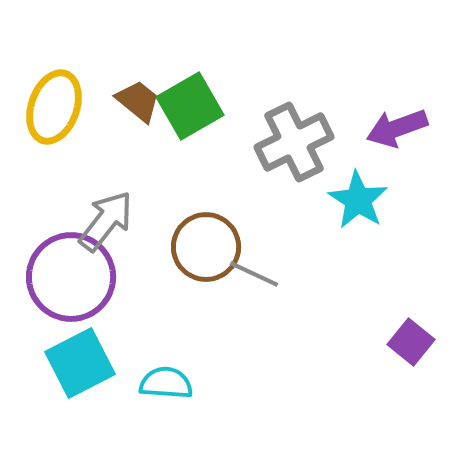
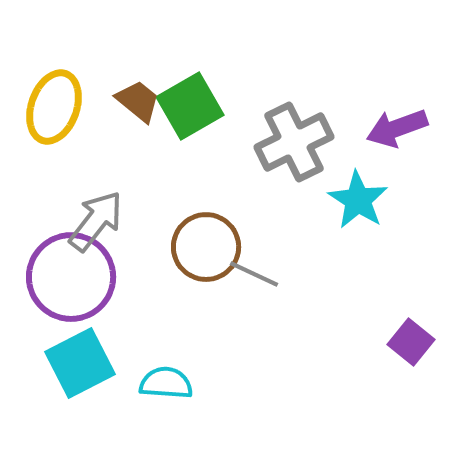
gray arrow: moved 10 px left
